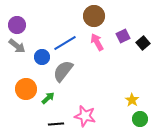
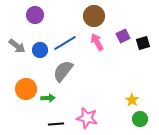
purple circle: moved 18 px right, 10 px up
black square: rotated 24 degrees clockwise
blue circle: moved 2 px left, 7 px up
green arrow: rotated 40 degrees clockwise
pink star: moved 2 px right, 2 px down
